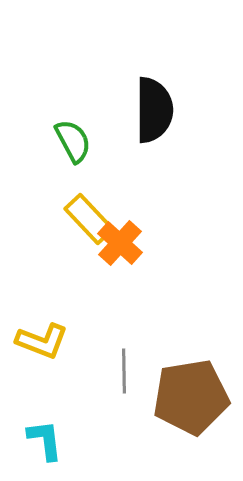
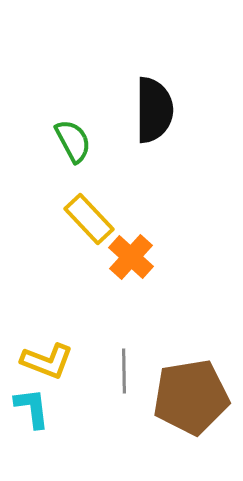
orange cross: moved 11 px right, 14 px down
yellow L-shape: moved 5 px right, 20 px down
cyan L-shape: moved 13 px left, 32 px up
